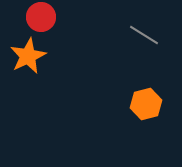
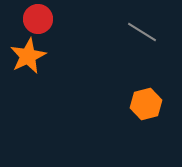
red circle: moved 3 px left, 2 px down
gray line: moved 2 px left, 3 px up
